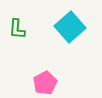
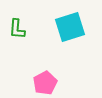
cyan square: rotated 24 degrees clockwise
